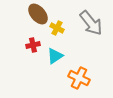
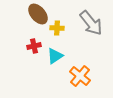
yellow cross: rotated 24 degrees counterclockwise
red cross: moved 1 px right, 1 px down
orange cross: moved 1 px right, 2 px up; rotated 15 degrees clockwise
